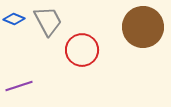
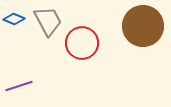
brown circle: moved 1 px up
red circle: moved 7 px up
